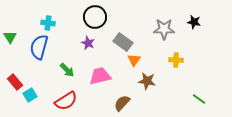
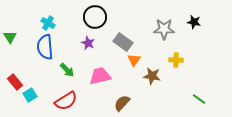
cyan cross: rotated 24 degrees clockwise
blue semicircle: moved 6 px right; rotated 20 degrees counterclockwise
brown star: moved 5 px right, 5 px up
